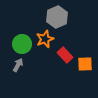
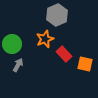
gray hexagon: moved 2 px up
green circle: moved 10 px left
red rectangle: moved 1 px left, 1 px up
orange square: rotated 14 degrees clockwise
